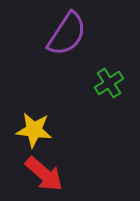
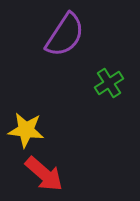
purple semicircle: moved 2 px left, 1 px down
yellow star: moved 8 px left
